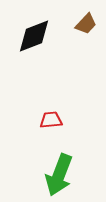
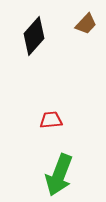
black diamond: rotated 27 degrees counterclockwise
